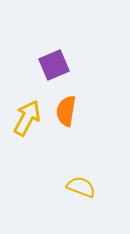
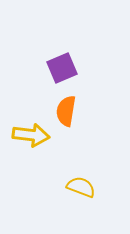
purple square: moved 8 px right, 3 px down
yellow arrow: moved 4 px right, 17 px down; rotated 69 degrees clockwise
